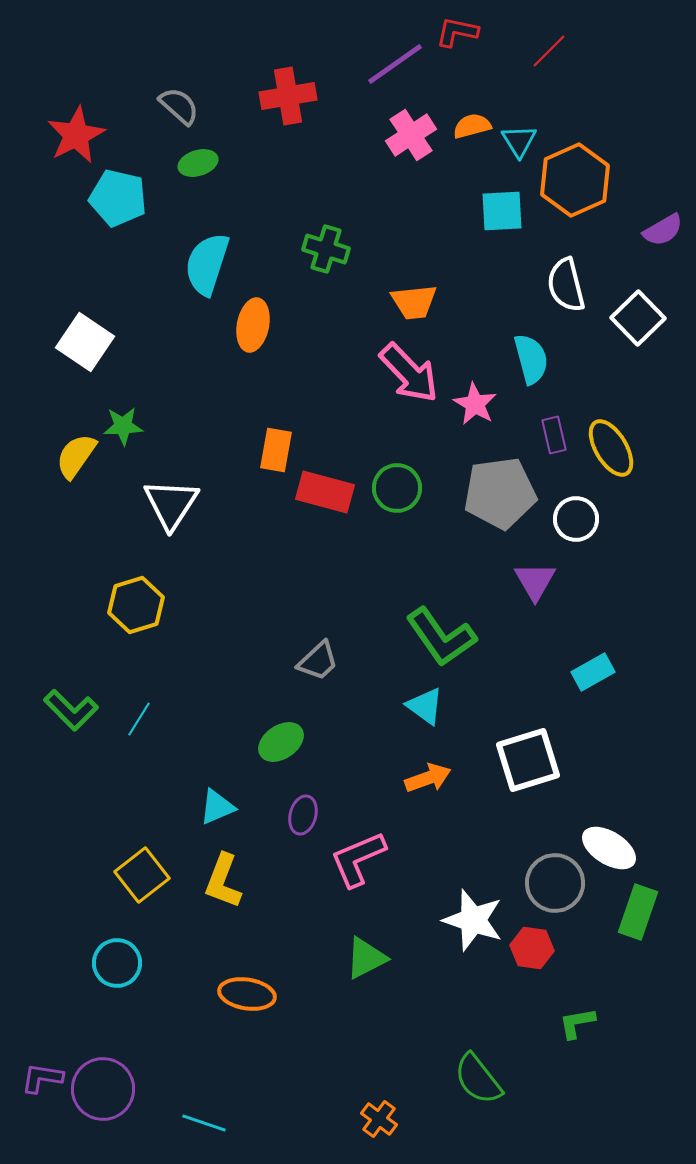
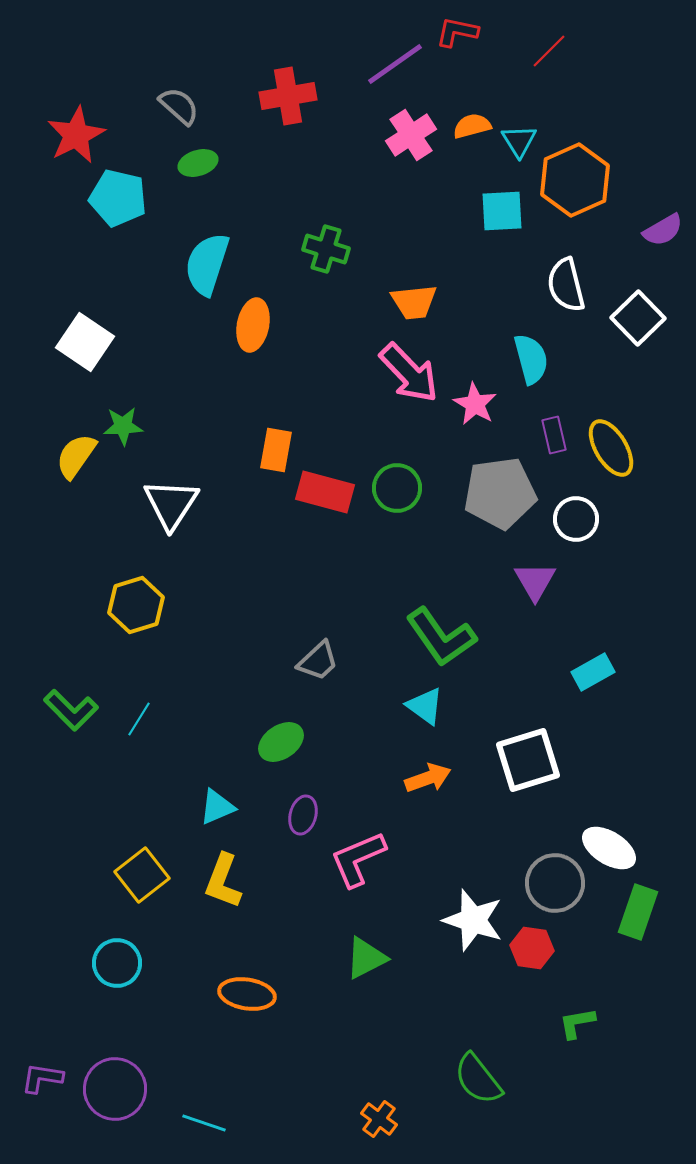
purple circle at (103, 1089): moved 12 px right
